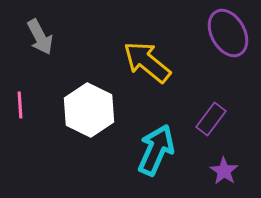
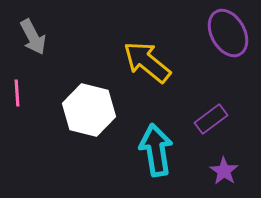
gray arrow: moved 7 px left
pink line: moved 3 px left, 12 px up
white hexagon: rotated 12 degrees counterclockwise
purple rectangle: rotated 16 degrees clockwise
cyan arrow: rotated 33 degrees counterclockwise
